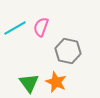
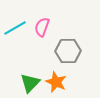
pink semicircle: moved 1 px right
gray hexagon: rotated 15 degrees counterclockwise
green triangle: moved 1 px right; rotated 20 degrees clockwise
